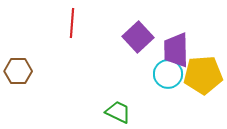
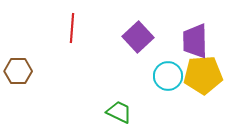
red line: moved 5 px down
purple trapezoid: moved 19 px right, 9 px up
cyan circle: moved 2 px down
green trapezoid: moved 1 px right
